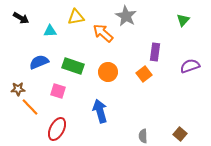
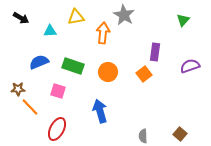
gray star: moved 2 px left, 1 px up
orange arrow: rotated 55 degrees clockwise
